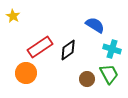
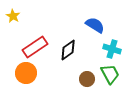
red rectangle: moved 5 px left
green trapezoid: moved 1 px right
